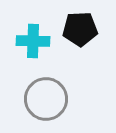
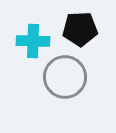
gray circle: moved 19 px right, 22 px up
